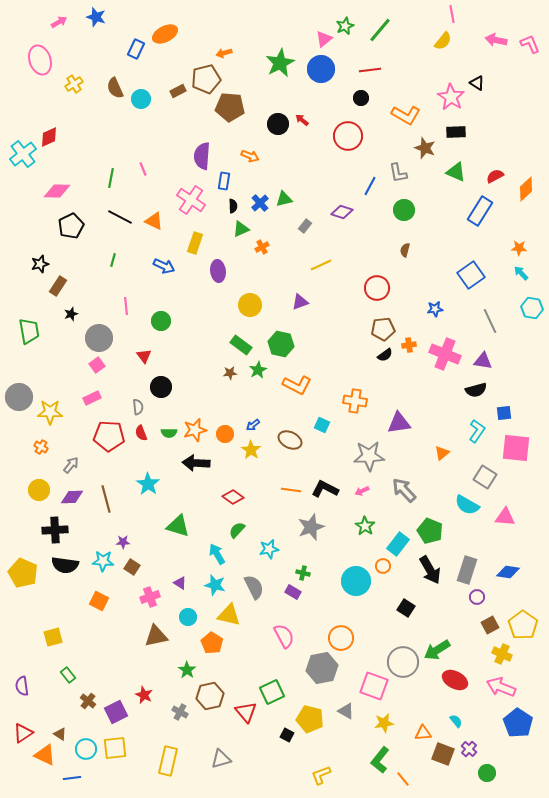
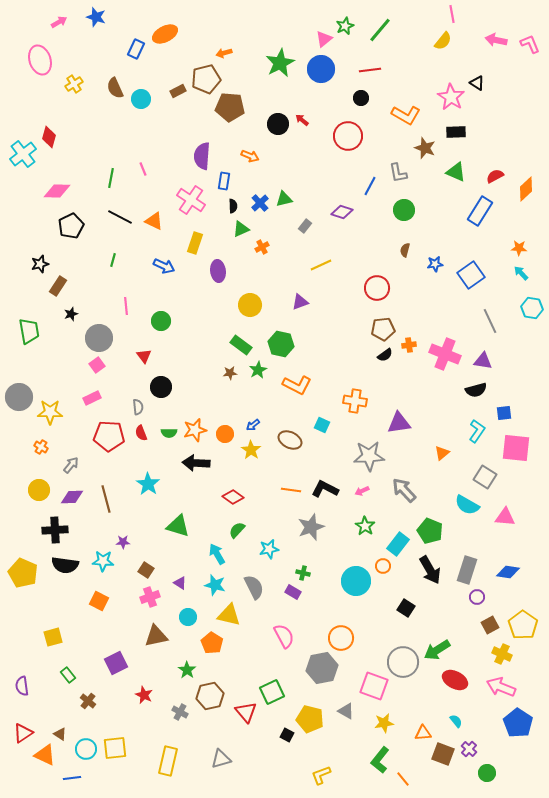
red diamond at (49, 137): rotated 50 degrees counterclockwise
blue star at (435, 309): moved 45 px up
brown square at (132, 567): moved 14 px right, 3 px down
purple square at (116, 712): moved 49 px up
